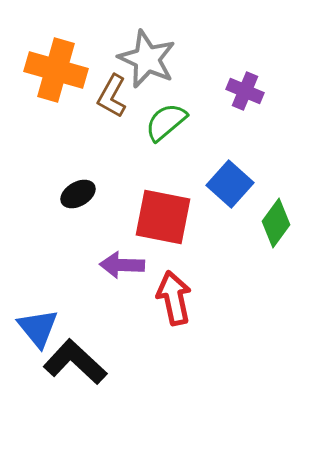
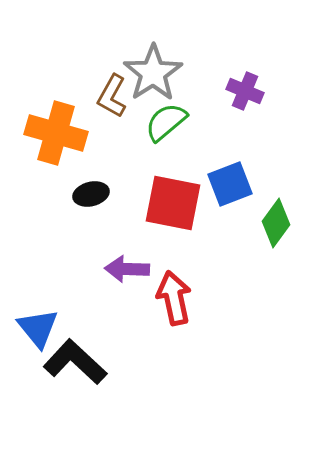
gray star: moved 6 px right, 14 px down; rotated 14 degrees clockwise
orange cross: moved 63 px down
blue square: rotated 27 degrees clockwise
black ellipse: moved 13 px right; rotated 16 degrees clockwise
red square: moved 10 px right, 14 px up
purple arrow: moved 5 px right, 4 px down
